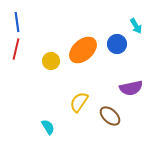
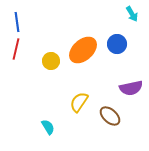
cyan arrow: moved 4 px left, 12 px up
